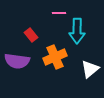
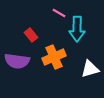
pink line: rotated 32 degrees clockwise
cyan arrow: moved 2 px up
orange cross: moved 1 px left
white triangle: rotated 24 degrees clockwise
